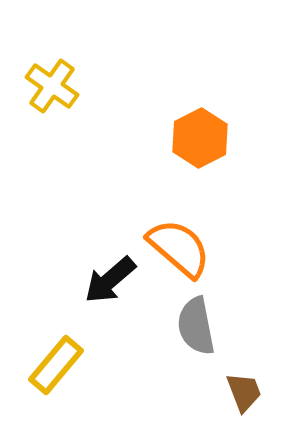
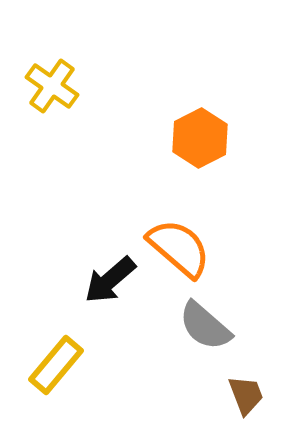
gray semicircle: moved 9 px right; rotated 38 degrees counterclockwise
brown trapezoid: moved 2 px right, 3 px down
